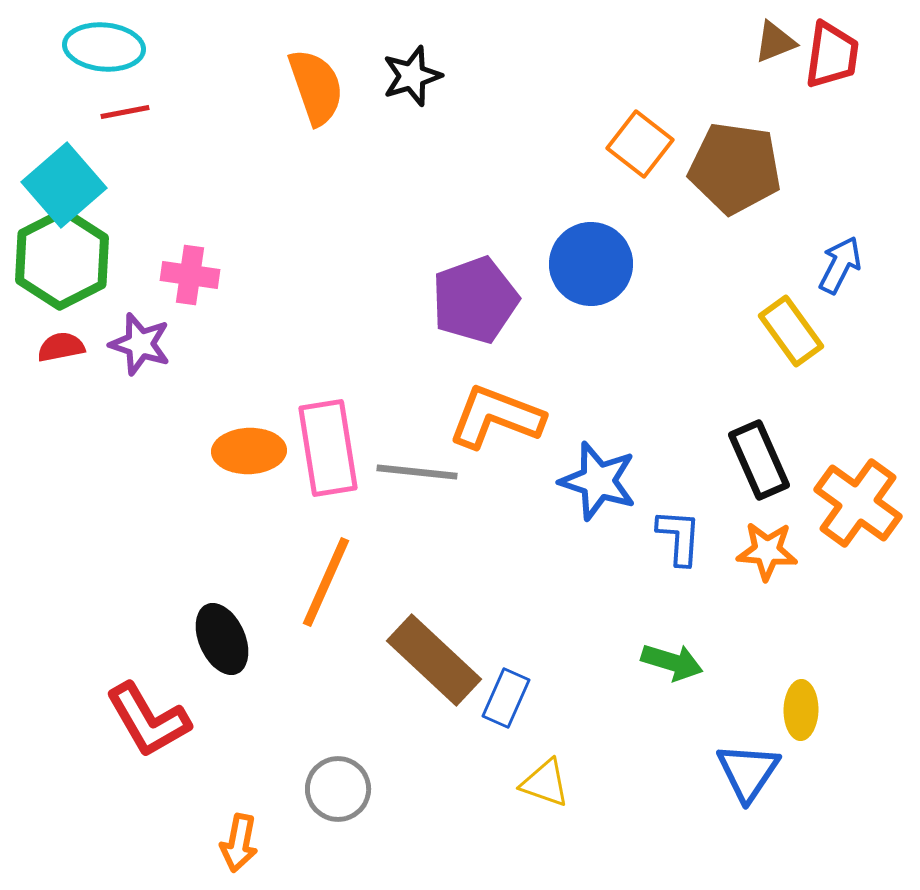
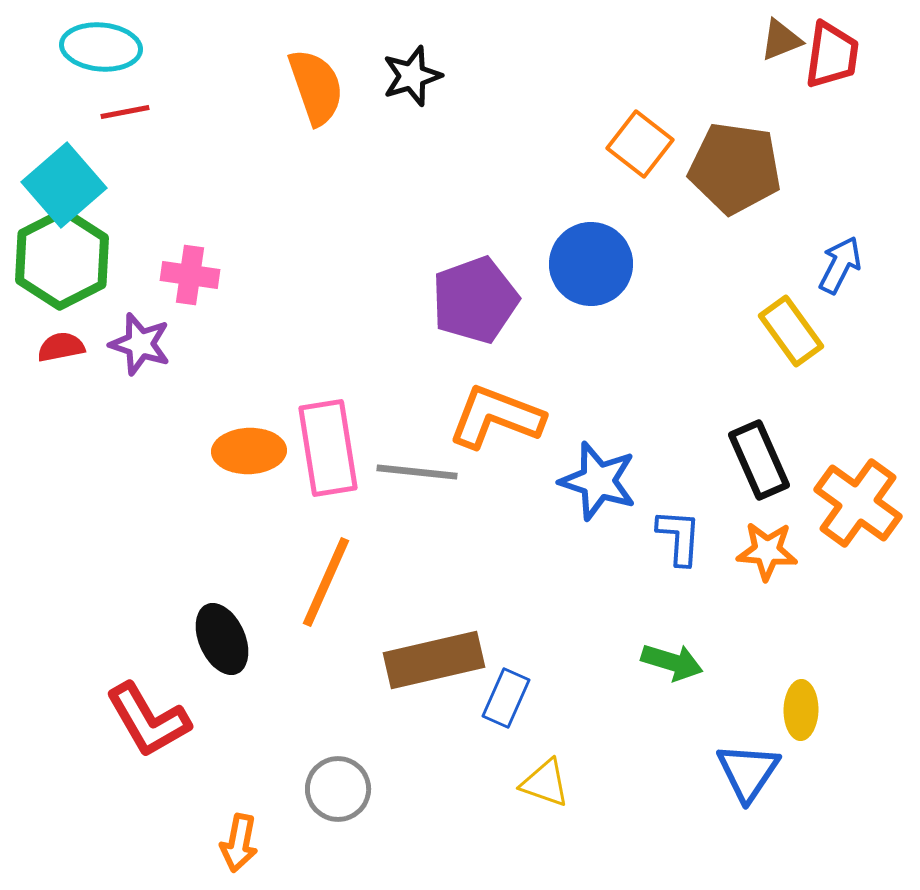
brown triangle: moved 6 px right, 2 px up
cyan ellipse: moved 3 px left
brown rectangle: rotated 56 degrees counterclockwise
